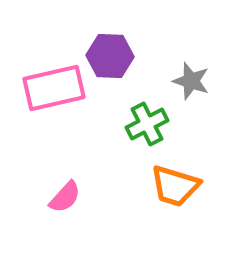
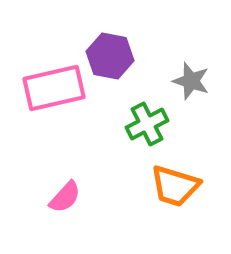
purple hexagon: rotated 9 degrees clockwise
